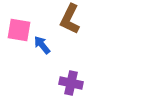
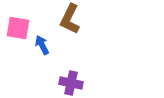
pink square: moved 1 px left, 2 px up
blue arrow: rotated 12 degrees clockwise
